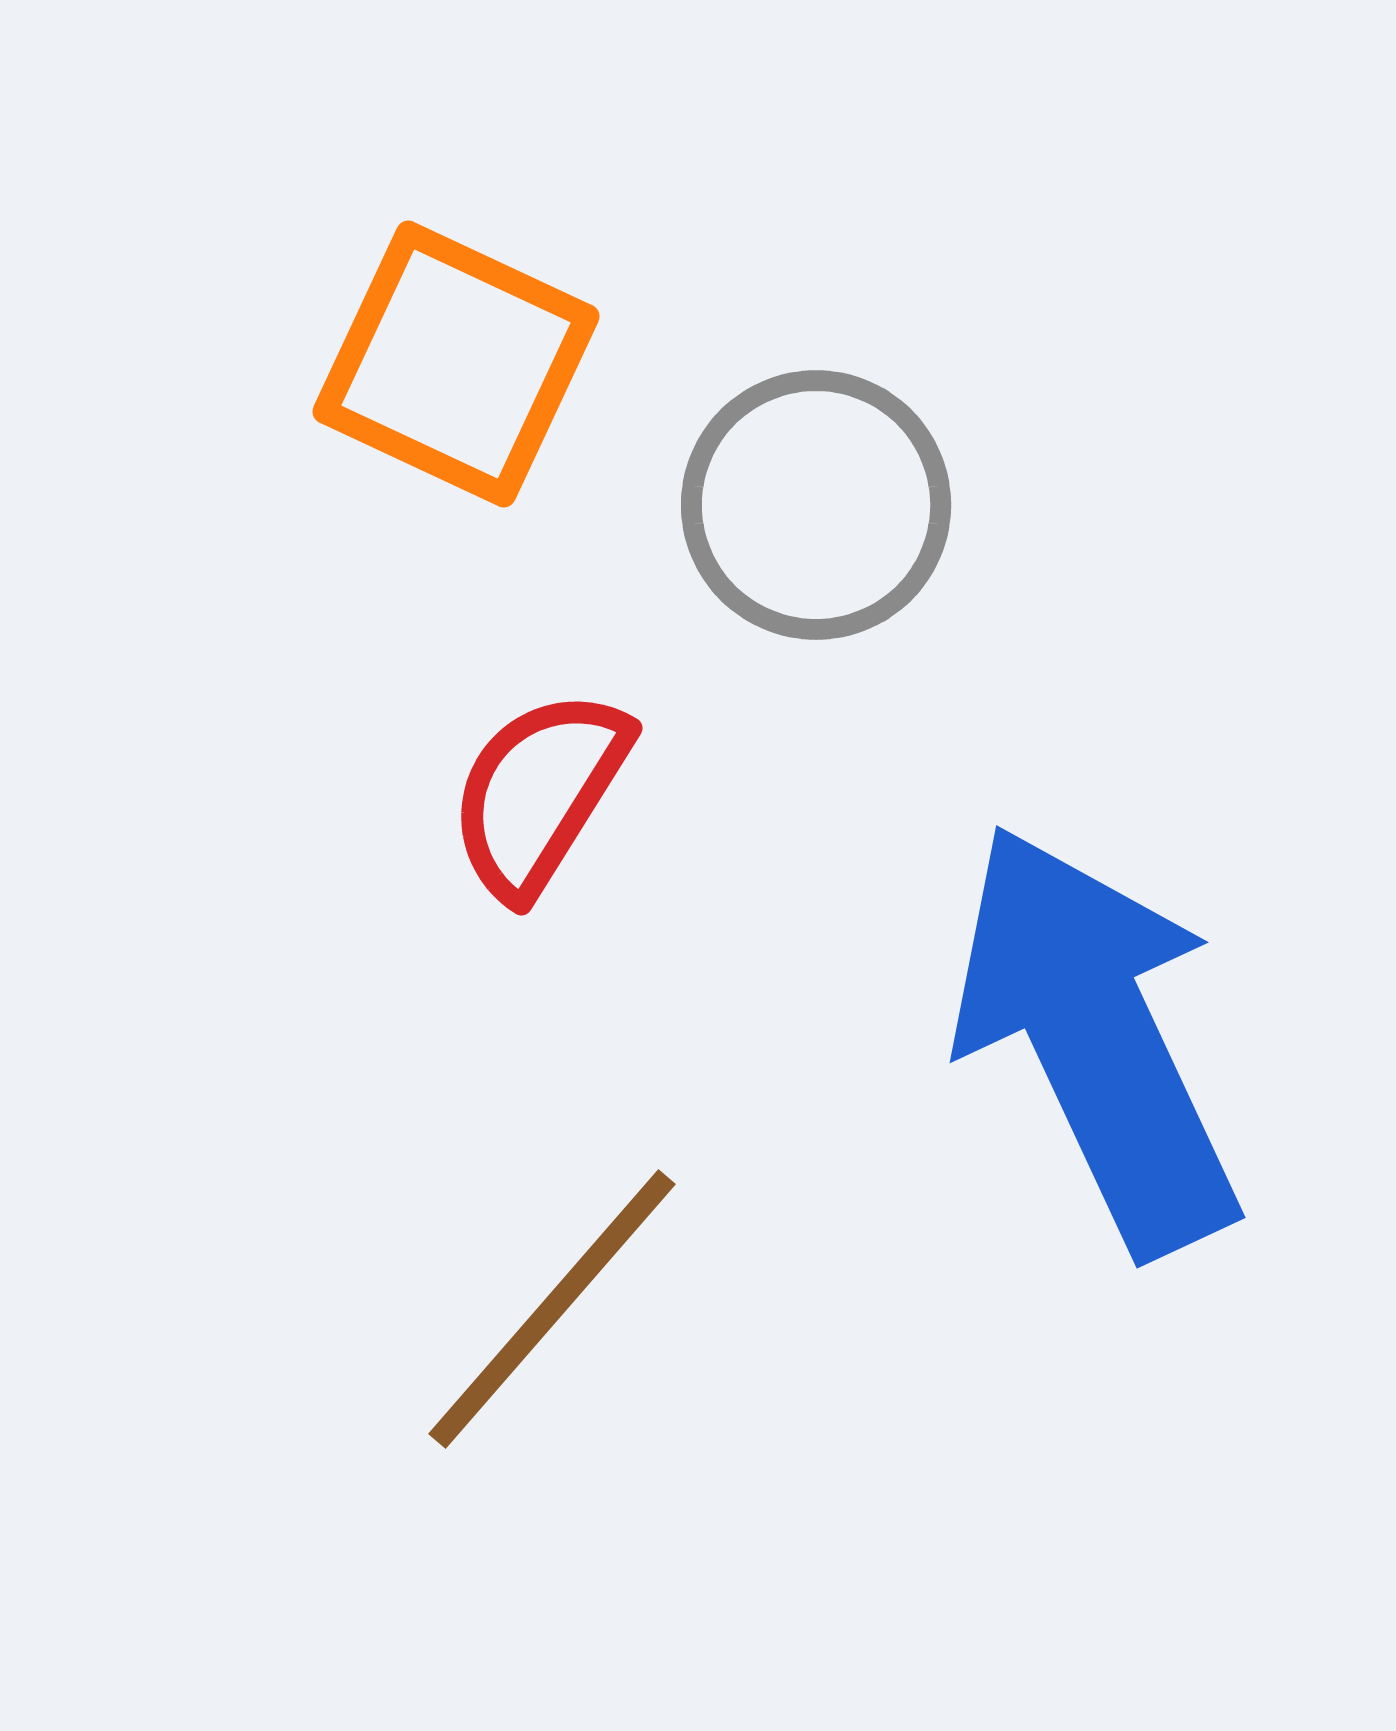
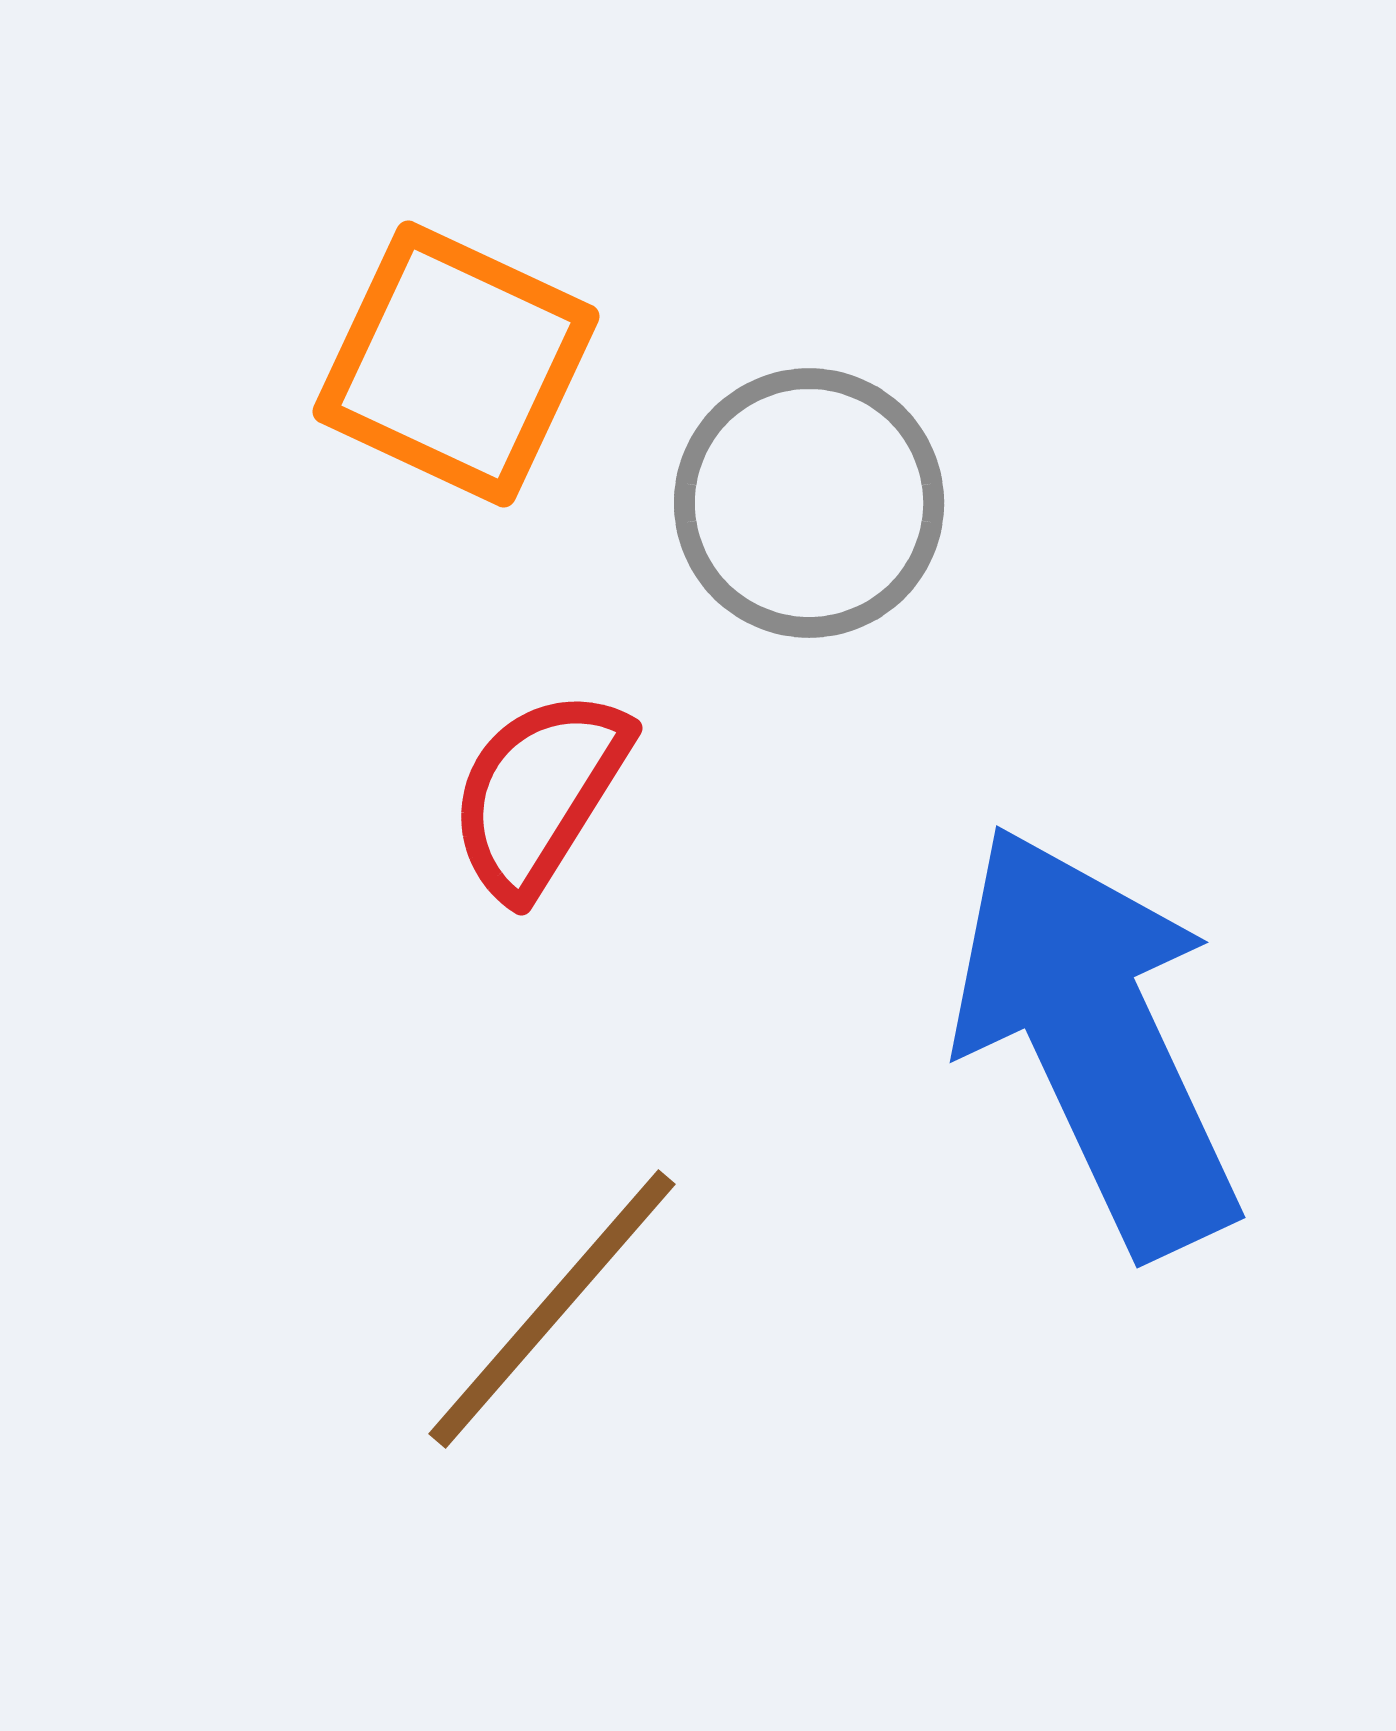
gray circle: moved 7 px left, 2 px up
